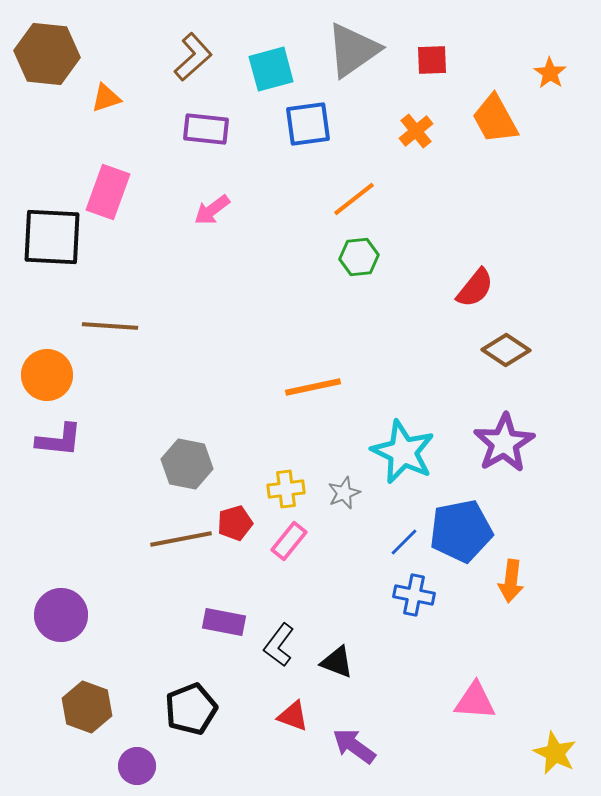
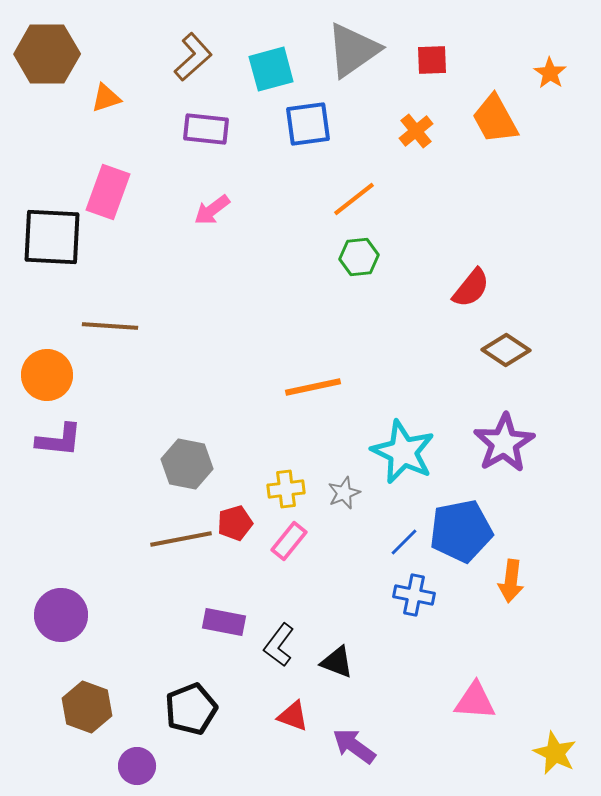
brown hexagon at (47, 54): rotated 6 degrees counterclockwise
red semicircle at (475, 288): moved 4 px left
